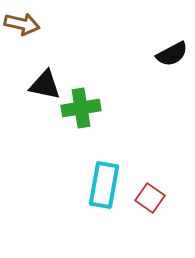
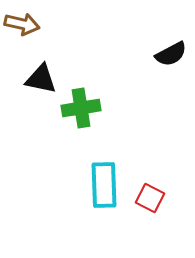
black semicircle: moved 1 px left
black triangle: moved 4 px left, 6 px up
cyan rectangle: rotated 12 degrees counterclockwise
red square: rotated 8 degrees counterclockwise
